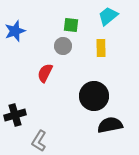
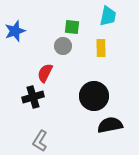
cyan trapezoid: rotated 140 degrees clockwise
green square: moved 1 px right, 2 px down
black cross: moved 18 px right, 18 px up
gray L-shape: moved 1 px right
